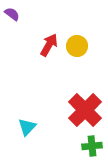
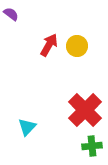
purple semicircle: moved 1 px left
